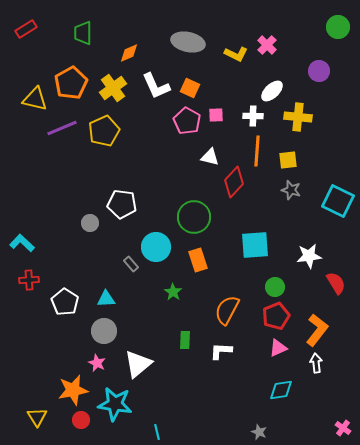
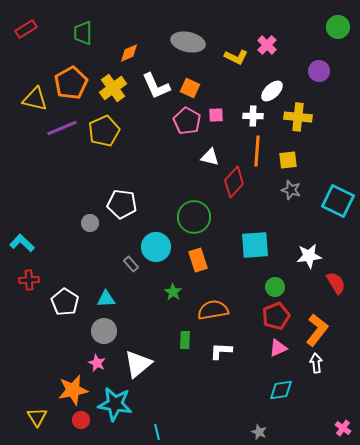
yellow L-shape at (236, 54): moved 3 px down
orange semicircle at (227, 310): moved 14 px left; rotated 52 degrees clockwise
